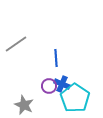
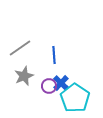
gray line: moved 4 px right, 4 px down
blue line: moved 2 px left, 3 px up
blue cross: moved 1 px left, 1 px up; rotated 21 degrees clockwise
gray star: moved 29 px up; rotated 24 degrees clockwise
